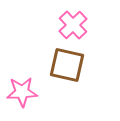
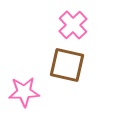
pink star: moved 2 px right
